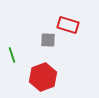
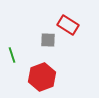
red rectangle: rotated 15 degrees clockwise
red hexagon: moved 1 px left
